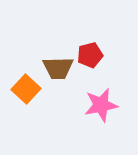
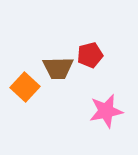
orange square: moved 1 px left, 2 px up
pink star: moved 5 px right, 6 px down
